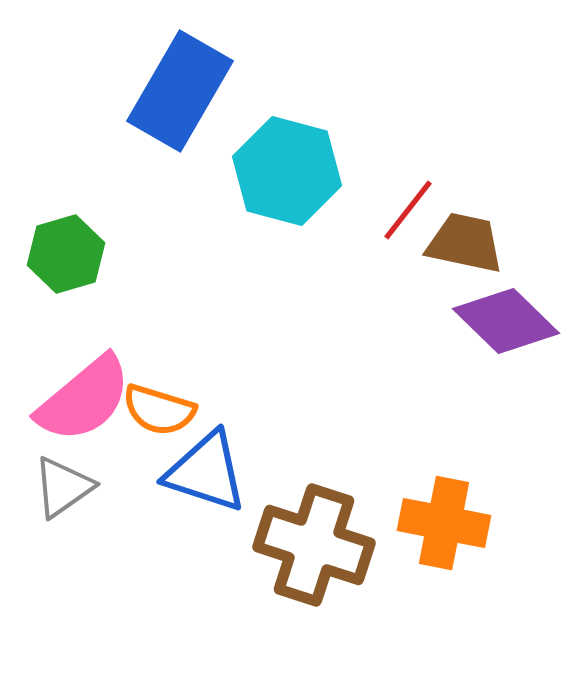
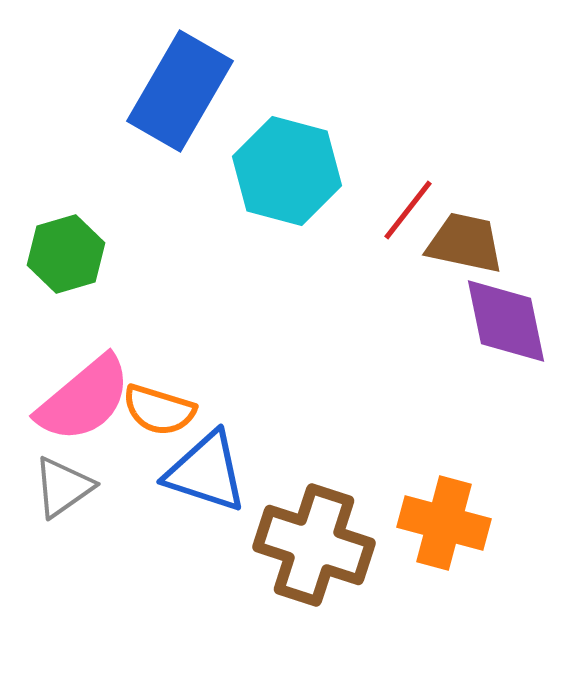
purple diamond: rotated 34 degrees clockwise
orange cross: rotated 4 degrees clockwise
